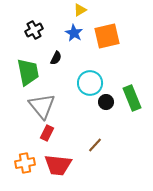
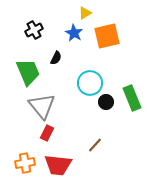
yellow triangle: moved 5 px right, 3 px down
green trapezoid: rotated 12 degrees counterclockwise
